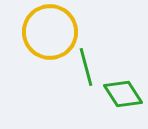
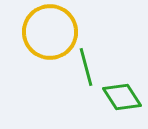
green diamond: moved 1 px left, 3 px down
